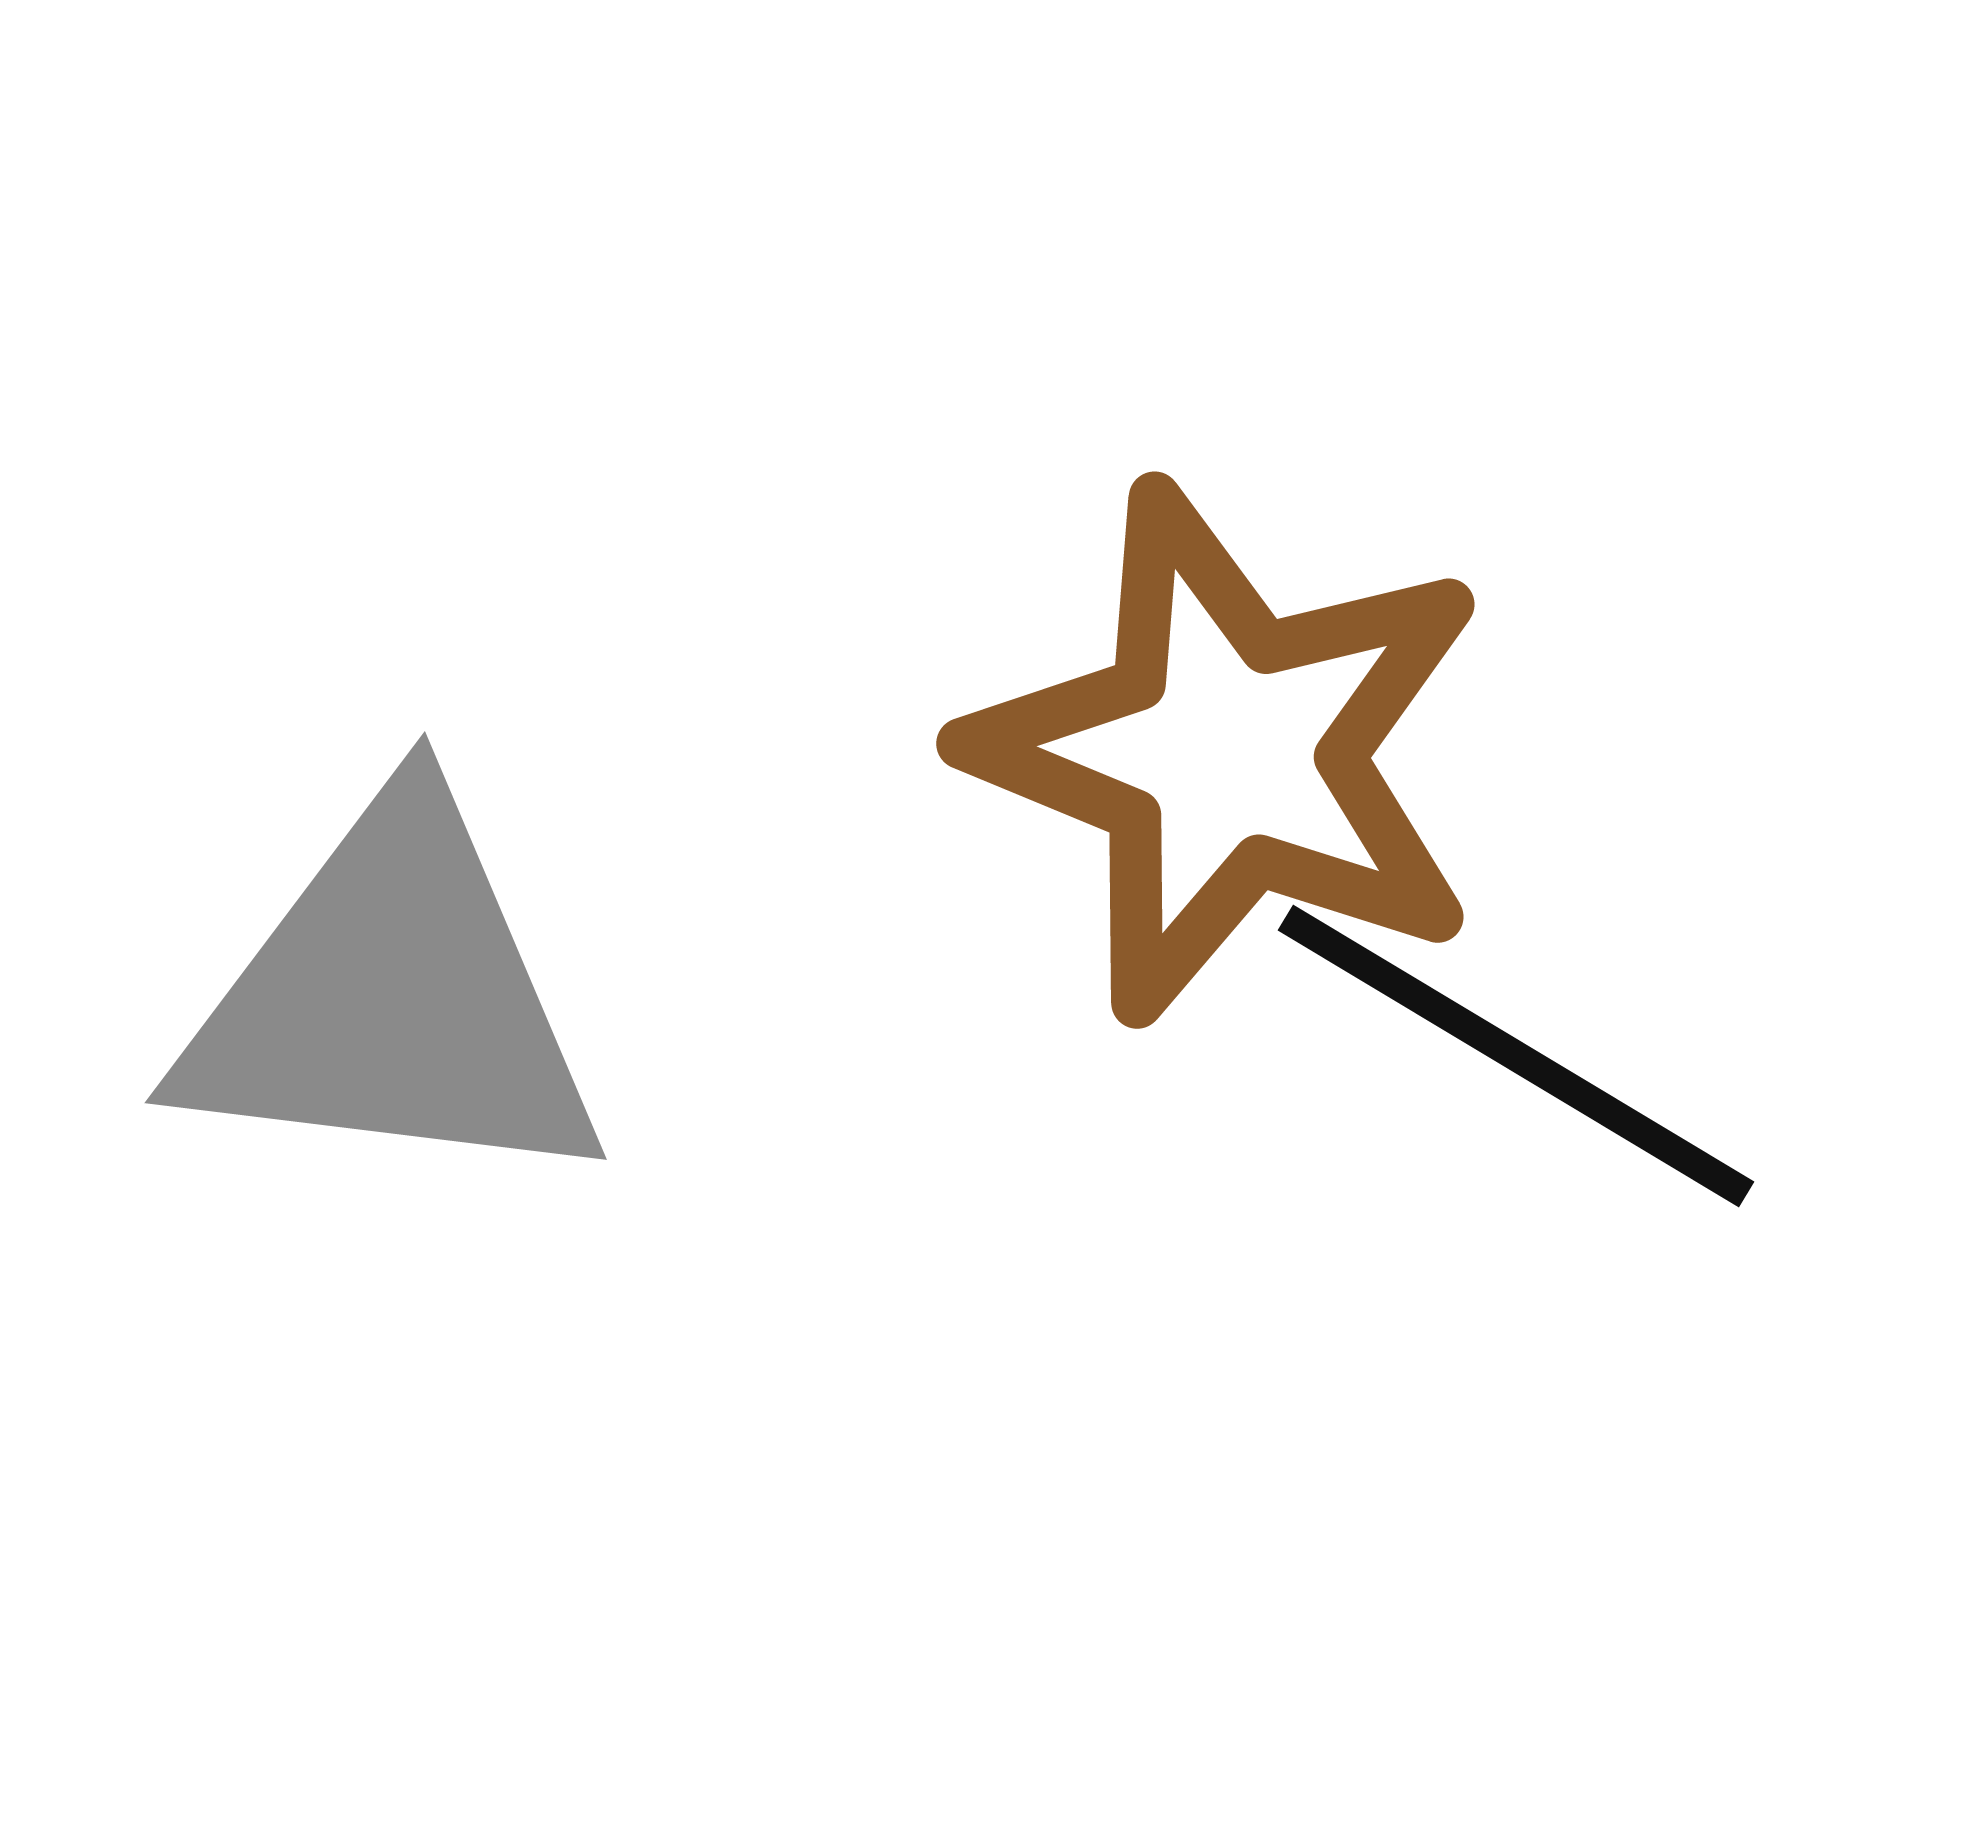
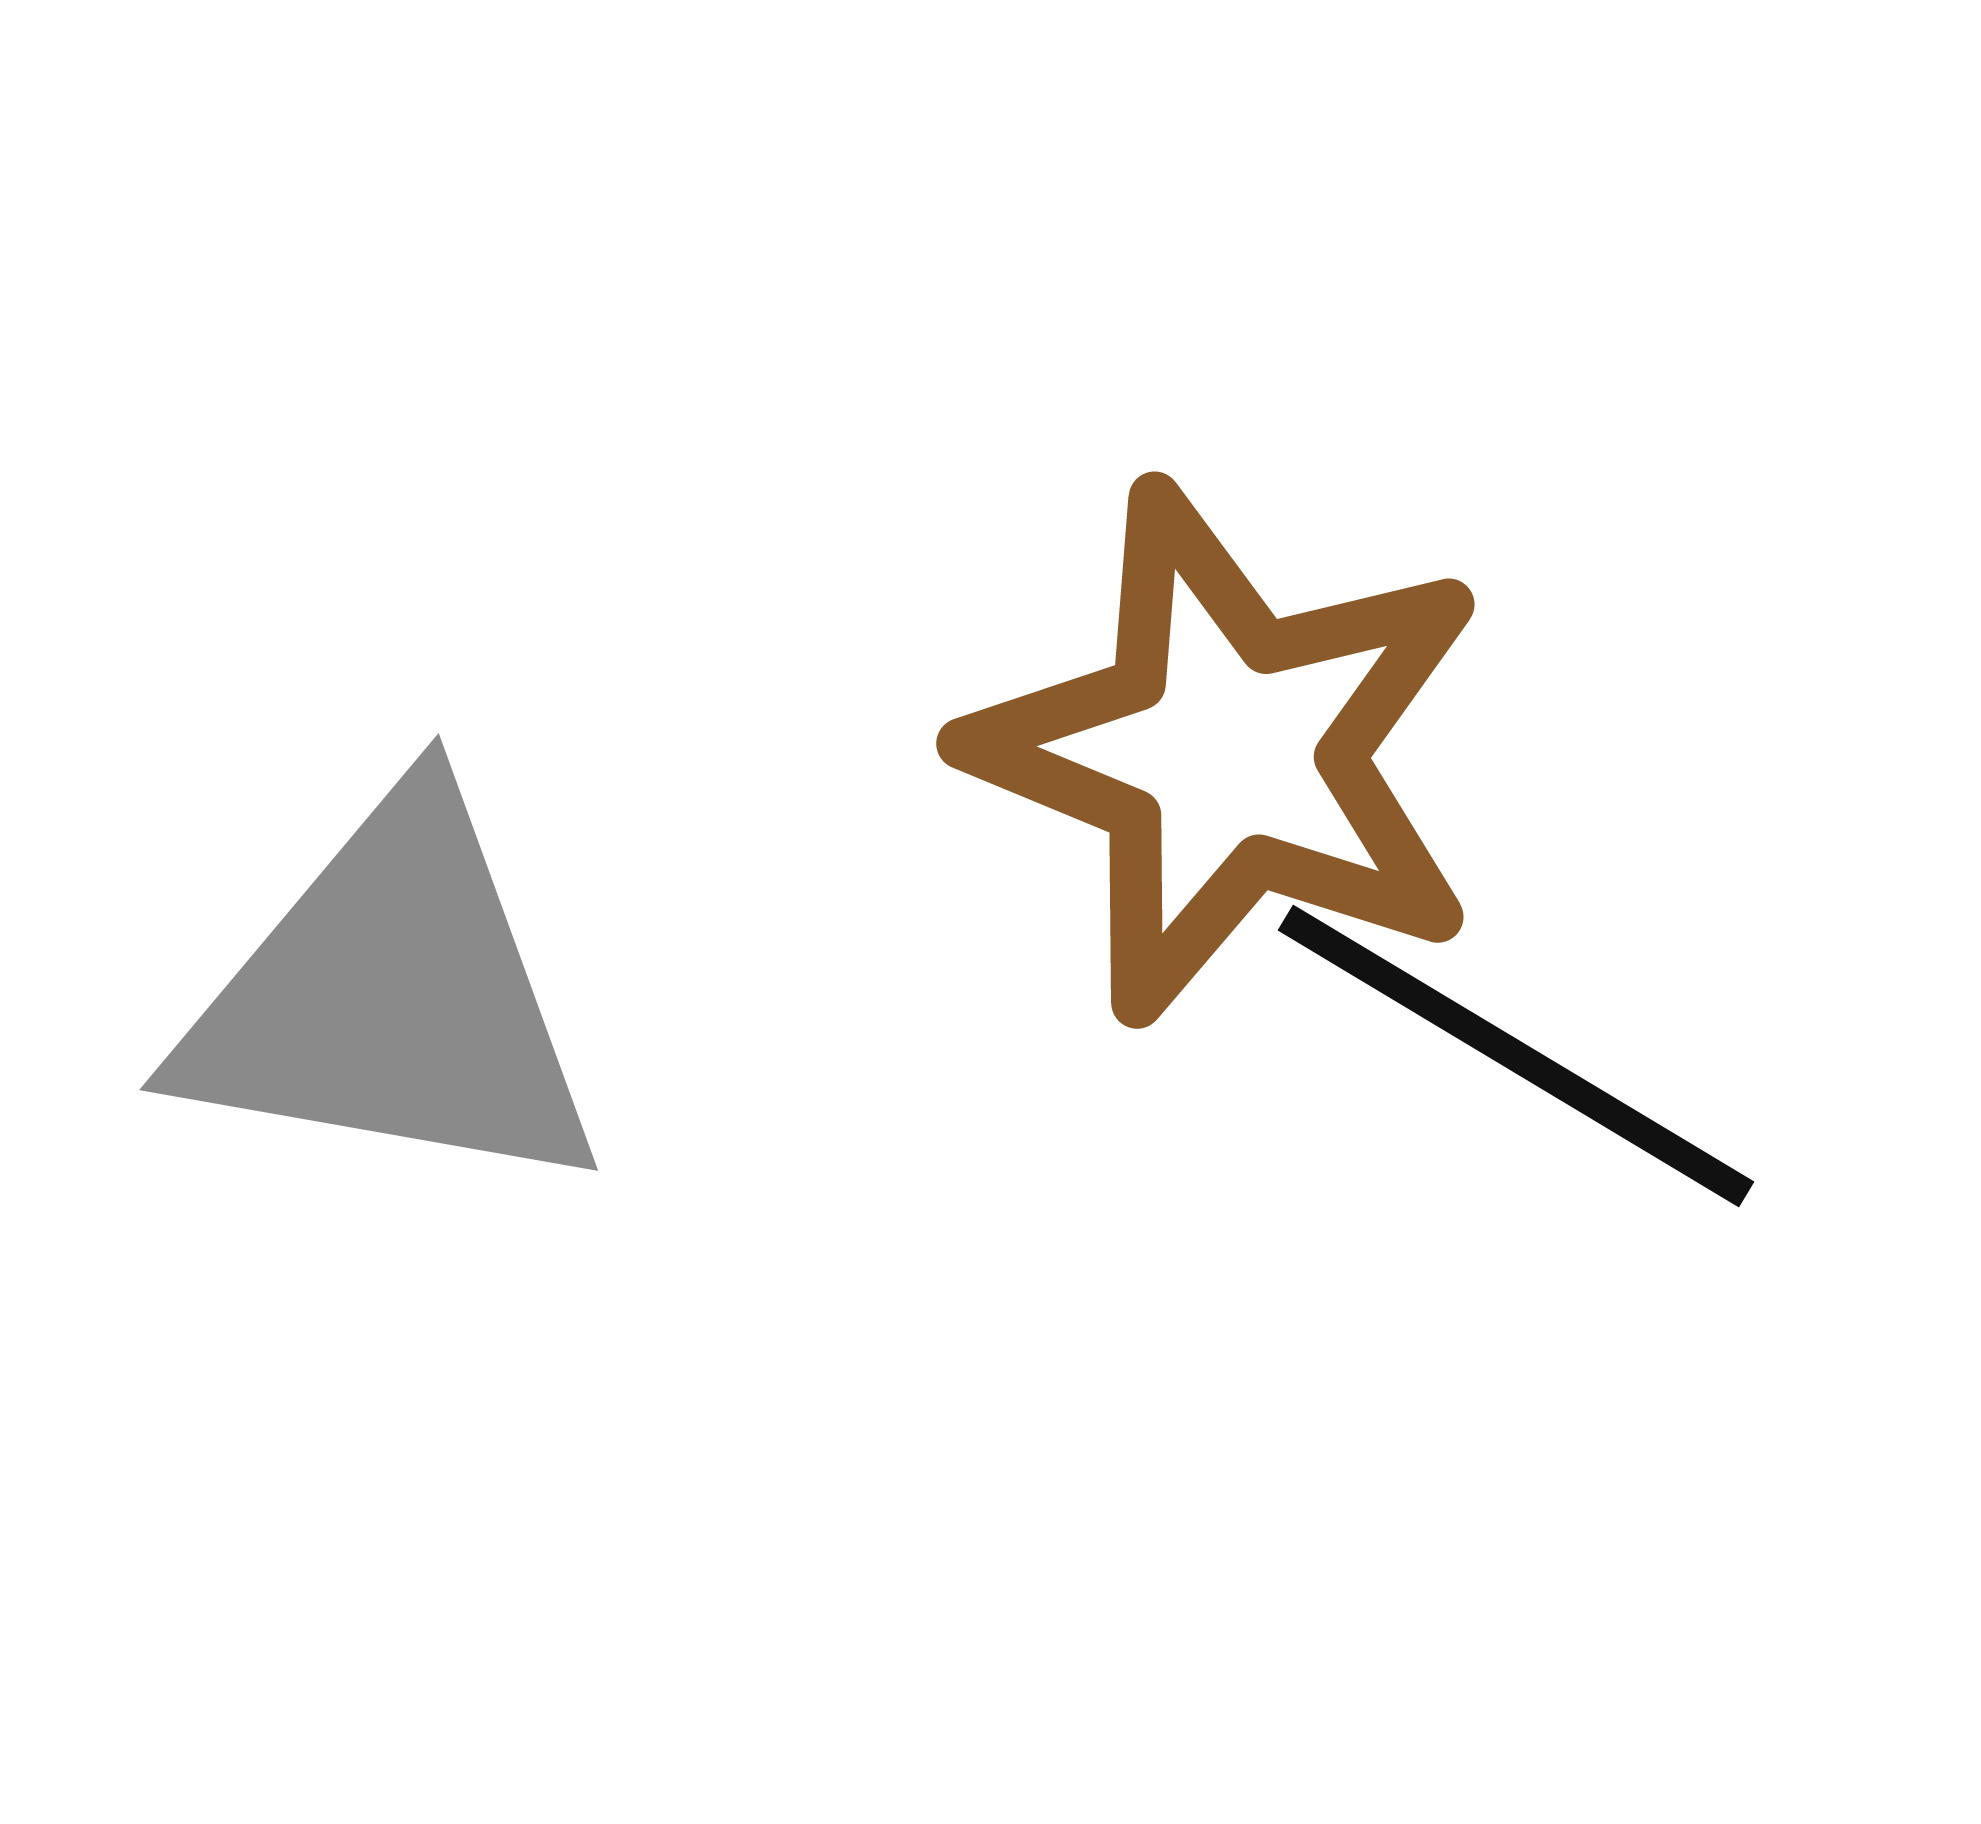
gray triangle: rotated 3 degrees clockwise
